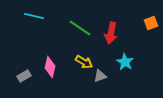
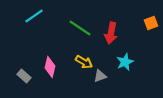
cyan line: rotated 48 degrees counterclockwise
cyan star: rotated 18 degrees clockwise
gray rectangle: rotated 72 degrees clockwise
